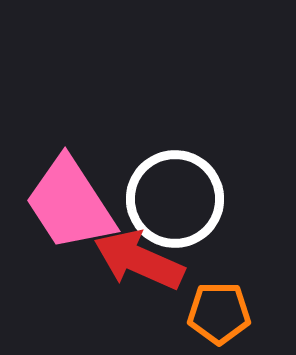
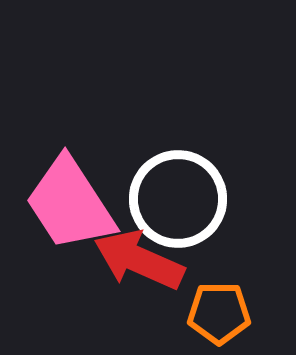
white circle: moved 3 px right
